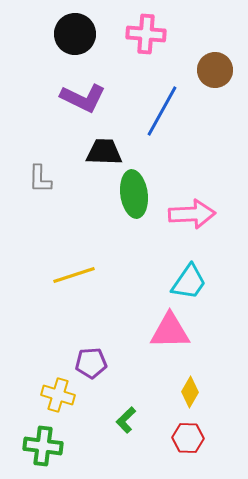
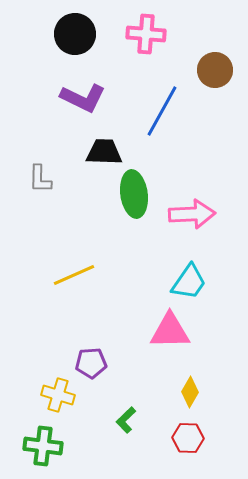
yellow line: rotated 6 degrees counterclockwise
